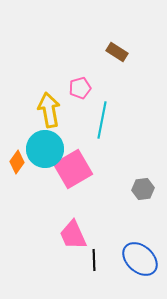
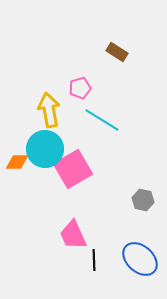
cyan line: rotated 69 degrees counterclockwise
orange diamond: rotated 55 degrees clockwise
gray hexagon: moved 11 px down; rotated 20 degrees clockwise
